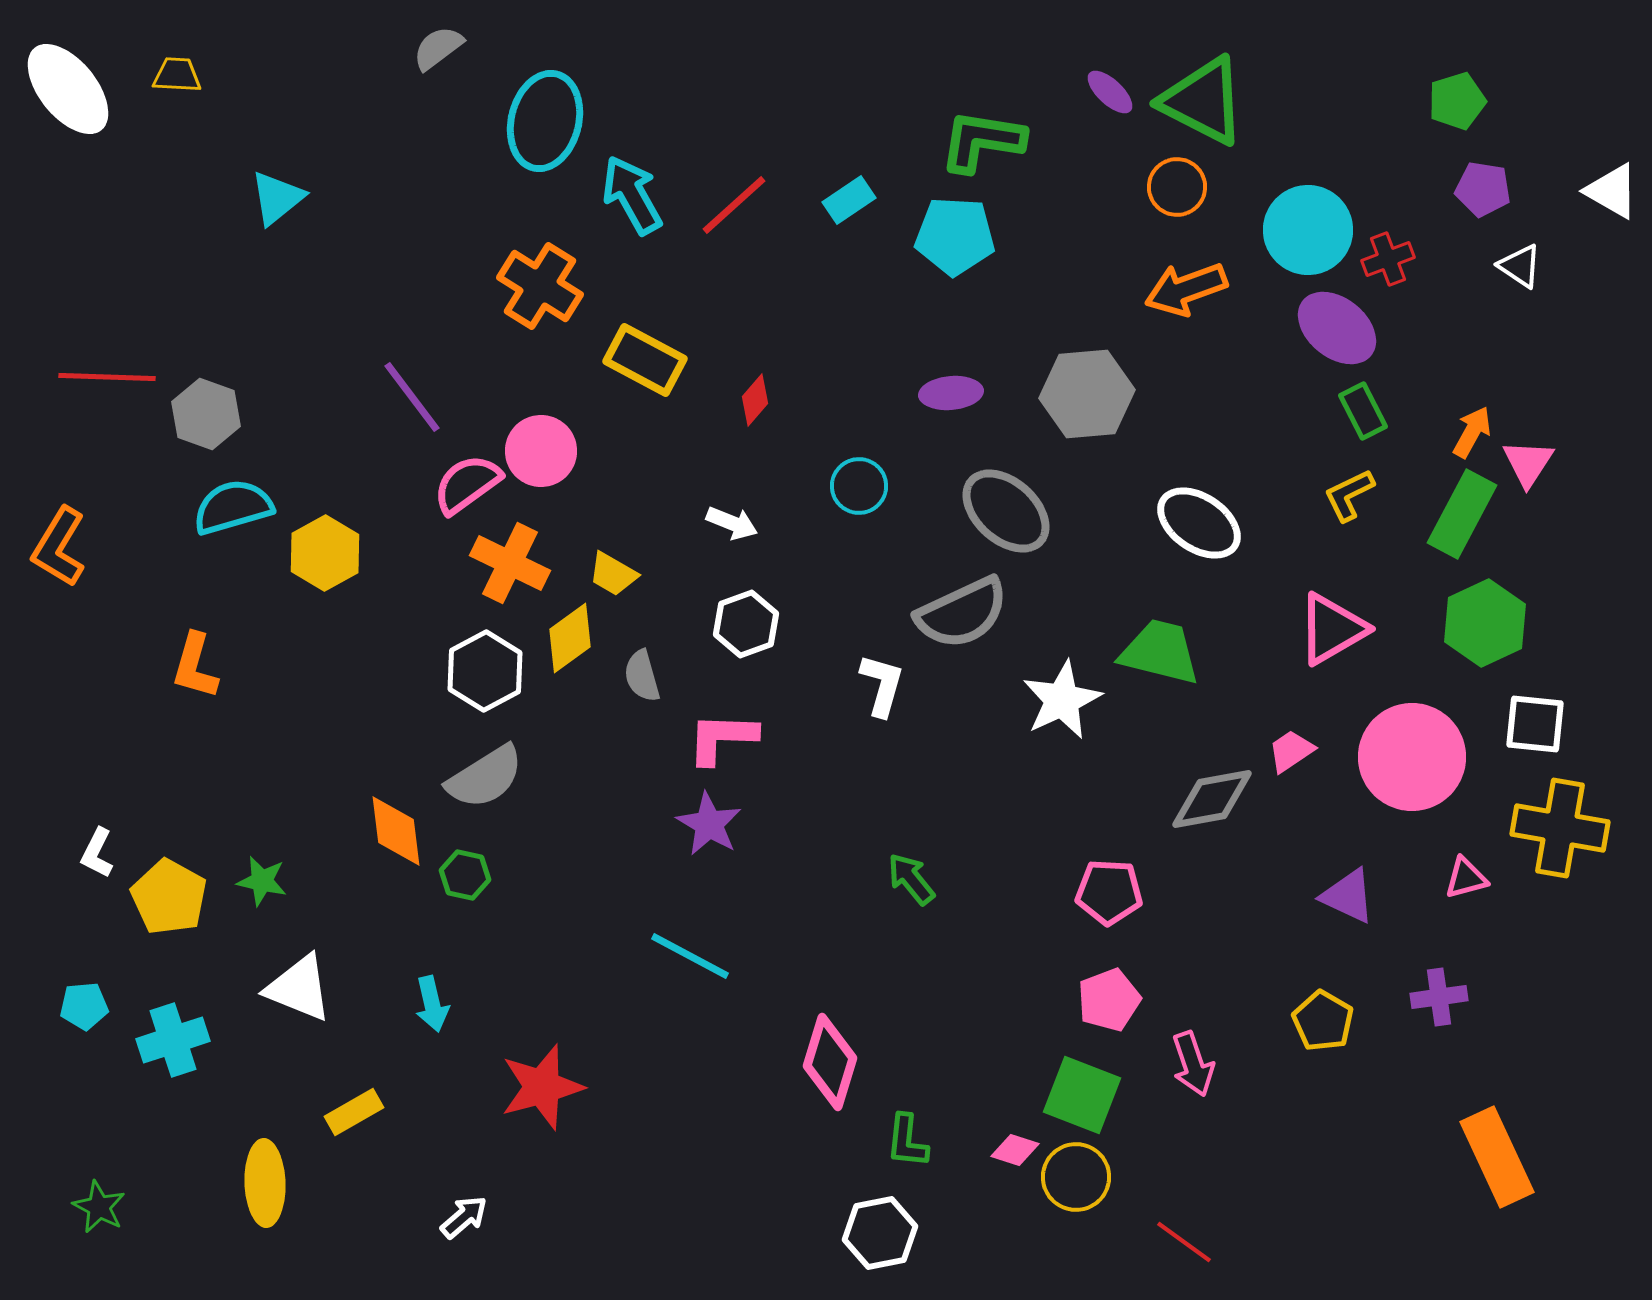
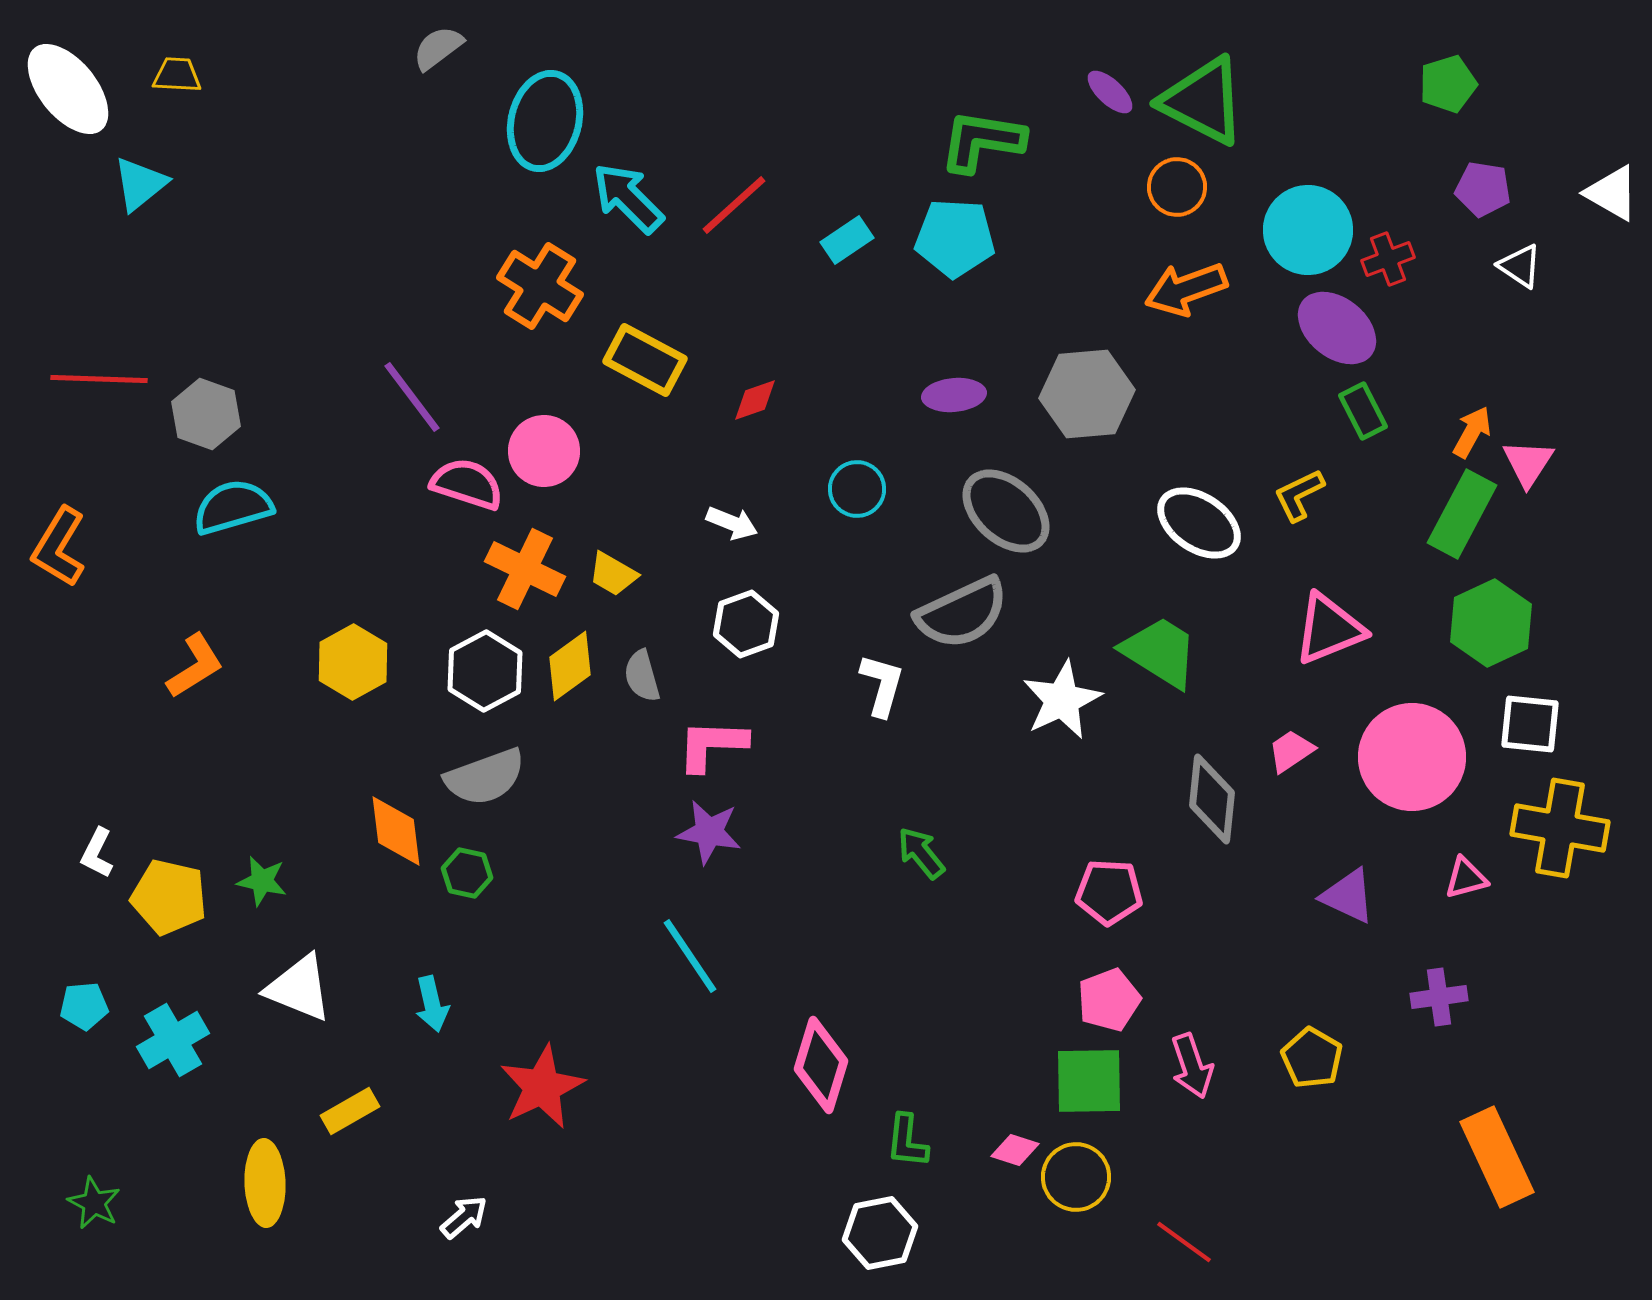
green pentagon at (1457, 101): moved 9 px left, 17 px up
white triangle at (1612, 191): moved 2 px down
cyan arrow at (632, 195): moved 4 px left, 3 px down; rotated 16 degrees counterclockwise
cyan triangle at (277, 198): moved 137 px left, 14 px up
cyan rectangle at (849, 200): moved 2 px left, 40 px down
cyan pentagon at (955, 236): moved 2 px down
red line at (107, 377): moved 8 px left, 2 px down
purple ellipse at (951, 393): moved 3 px right, 2 px down
red diamond at (755, 400): rotated 30 degrees clockwise
pink circle at (541, 451): moved 3 px right
pink semicircle at (467, 484): rotated 54 degrees clockwise
cyan circle at (859, 486): moved 2 px left, 3 px down
yellow L-shape at (1349, 495): moved 50 px left
yellow hexagon at (325, 553): moved 28 px right, 109 px down
orange cross at (510, 563): moved 15 px right, 6 px down
green hexagon at (1485, 623): moved 6 px right
pink triangle at (1332, 629): moved 3 px left; rotated 8 degrees clockwise
yellow diamond at (570, 638): moved 28 px down
green trapezoid at (1160, 652): rotated 18 degrees clockwise
orange L-shape at (195, 666): rotated 138 degrees counterclockwise
white square at (1535, 724): moved 5 px left
pink L-shape at (722, 738): moved 10 px left, 7 px down
gray semicircle at (485, 777): rotated 12 degrees clockwise
gray diamond at (1212, 799): rotated 74 degrees counterclockwise
purple star at (709, 824): moved 8 px down; rotated 20 degrees counterclockwise
green hexagon at (465, 875): moved 2 px right, 2 px up
green arrow at (911, 879): moved 10 px right, 26 px up
yellow pentagon at (169, 897): rotated 16 degrees counterclockwise
cyan line at (690, 956): rotated 28 degrees clockwise
yellow pentagon at (1323, 1021): moved 11 px left, 37 px down
cyan cross at (173, 1040): rotated 12 degrees counterclockwise
pink diamond at (830, 1062): moved 9 px left, 3 px down
pink arrow at (1193, 1064): moved 1 px left, 2 px down
red star at (542, 1087): rotated 10 degrees counterclockwise
green square at (1082, 1095): moved 7 px right, 14 px up; rotated 22 degrees counterclockwise
yellow rectangle at (354, 1112): moved 4 px left, 1 px up
green star at (99, 1207): moved 5 px left, 4 px up
